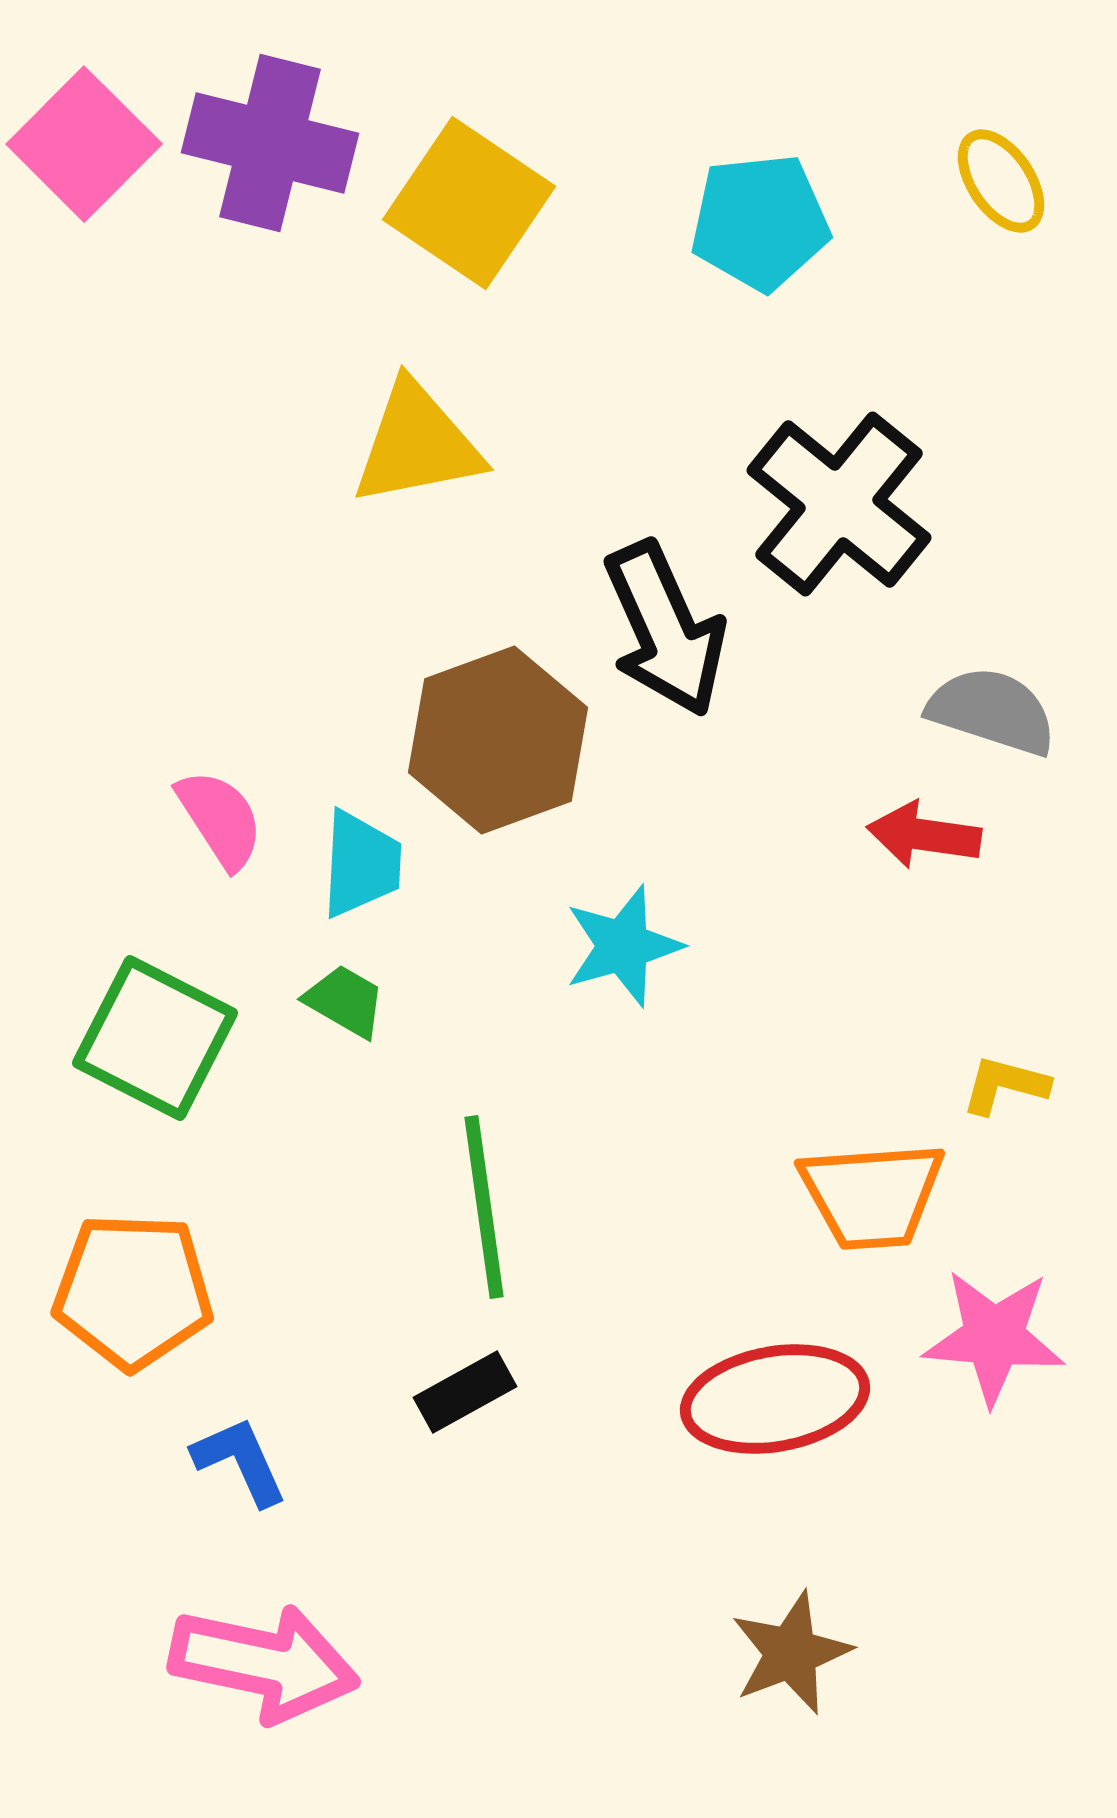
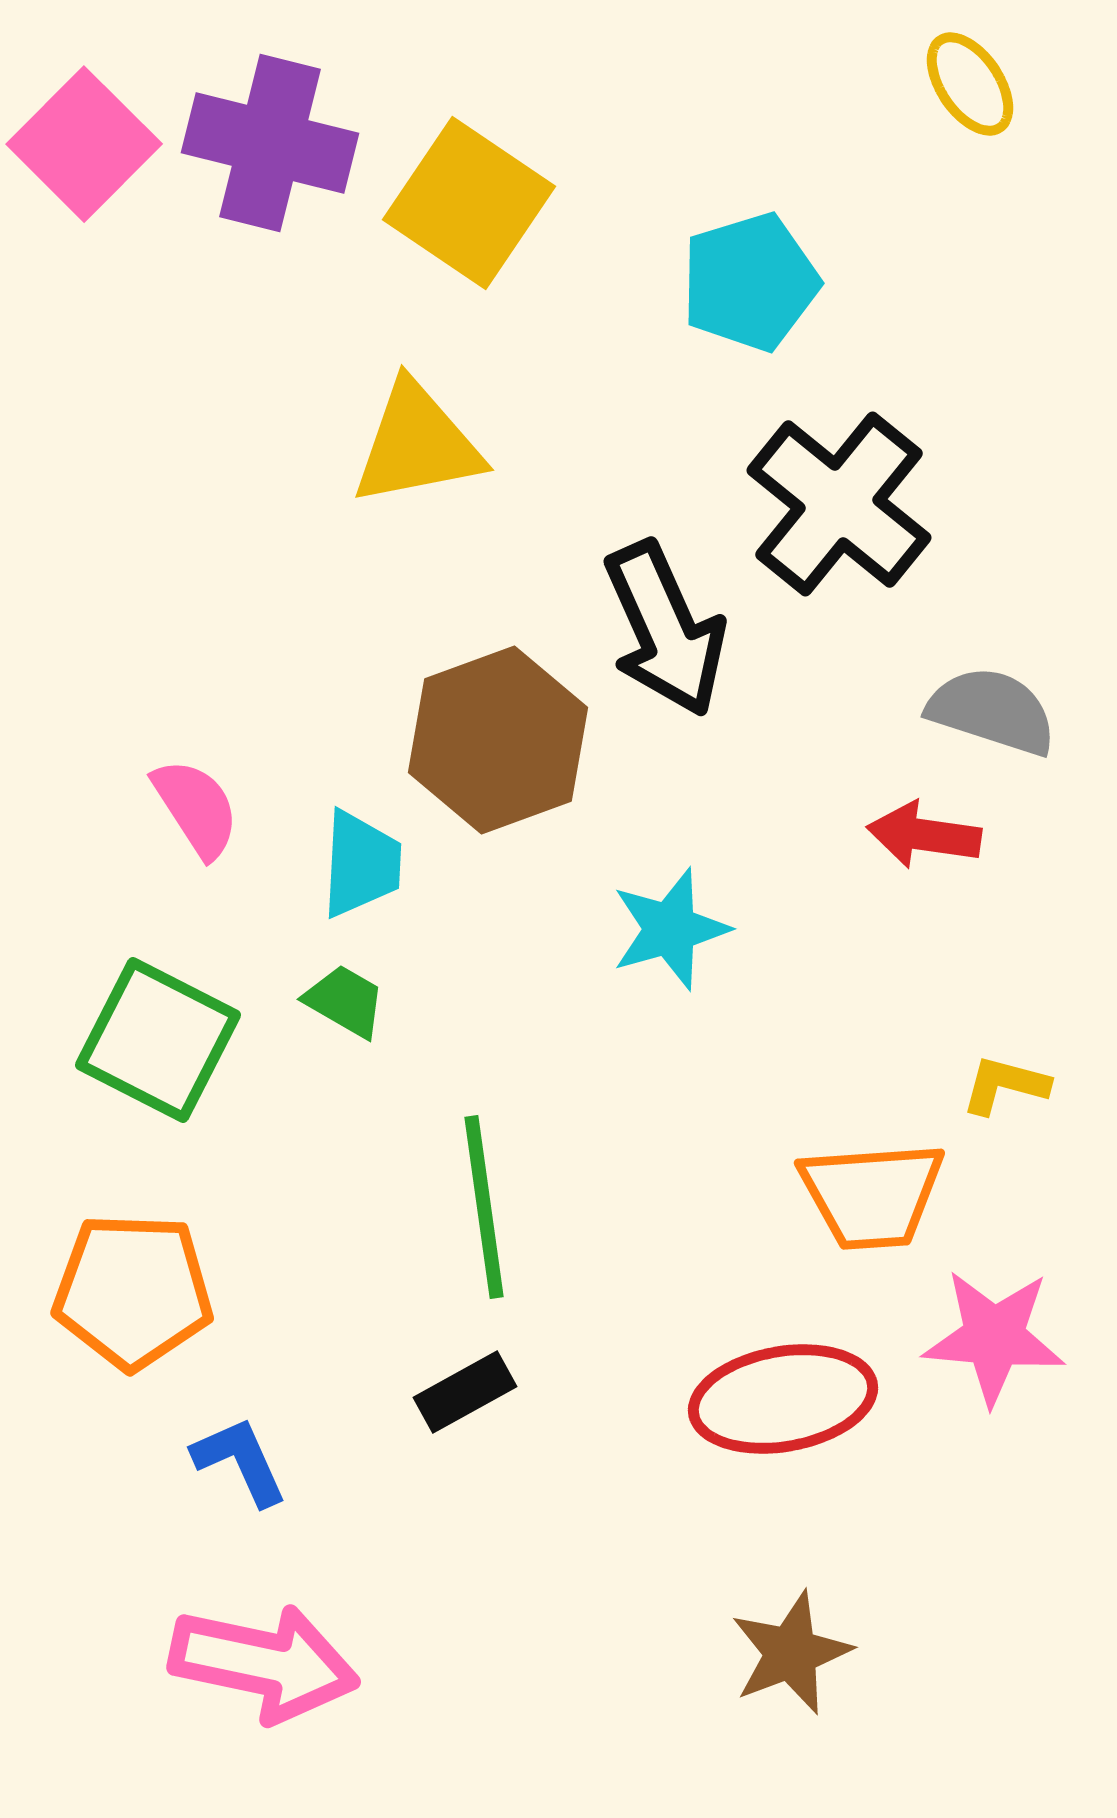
yellow ellipse: moved 31 px left, 97 px up
cyan pentagon: moved 10 px left, 60 px down; rotated 11 degrees counterclockwise
pink semicircle: moved 24 px left, 11 px up
cyan star: moved 47 px right, 17 px up
green square: moved 3 px right, 2 px down
red ellipse: moved 8 px right
